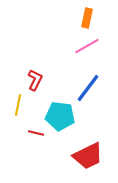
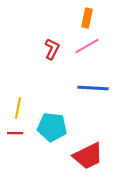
red L-shape: moved 17 px right, 31 px up
blue line: moved 5 px right; rotated 56 degrees clockwise
yellow line: moved 3 px down
cyan pentagon: moved 8 px left, 11 px down
red line: moved 21 px left; rotated 14 degrees counterclockwise
